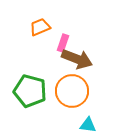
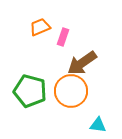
pink rectangle: moved 6 px up
brown arrow: moved 5 px right, 4 px down; rotated 124 degrees clockwise
orange circle: moved 1 px left
cyan triangle: moved 10 px right
